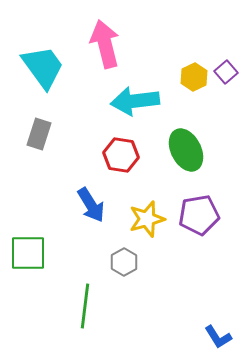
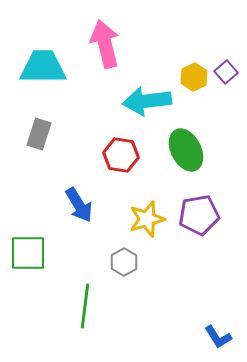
cyan trapezoid: rotated 54 degrees counterclockwise
cyan arrow: moved 12 px right
blue arrow: moved 12 px left
